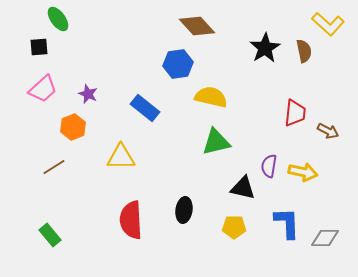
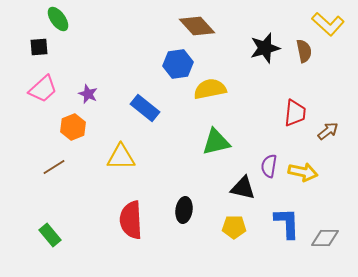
black star: rotated 16 degrees clockwise
yellow semicircle: moved 1 px left, 8 px up; rotated 24 degrees counterclockwise
brown arrow: rotated 65 degrees counterclockwise
